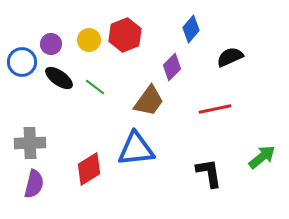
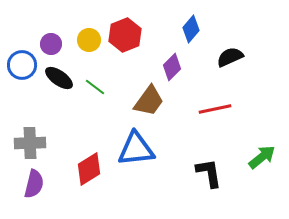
blue circle: moved 3 px down
